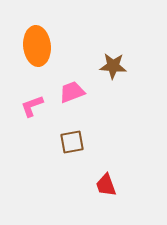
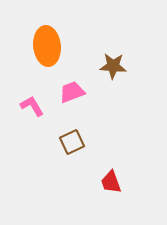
orange ellipse: moved 10 px right
pink L-shape: rotated 80 degrees clockwise
brown square: rotated 15 degrees counterclockwise
red trapezoid: moved 5 px right, 3 px up
